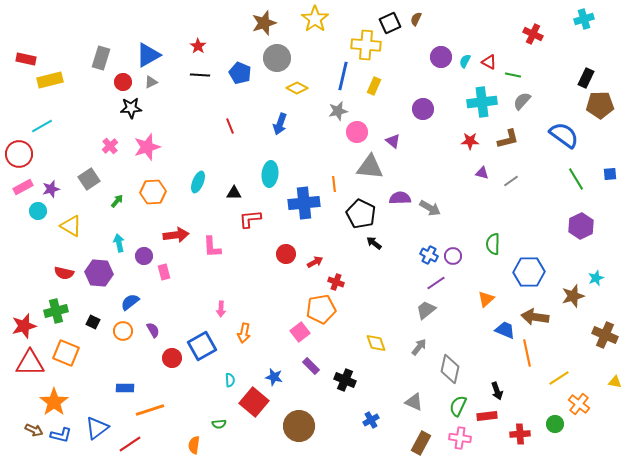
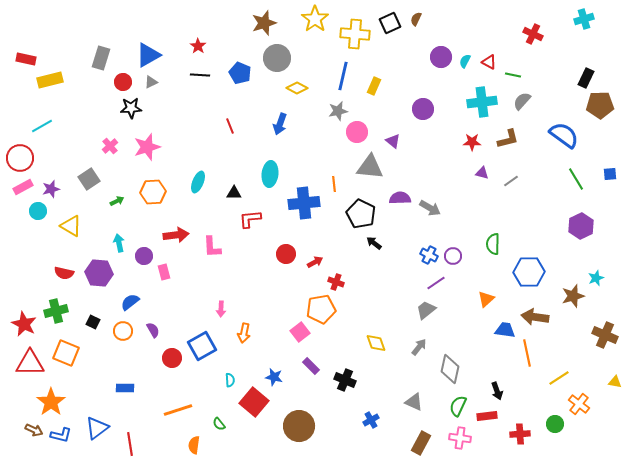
yellow cross at (366, 45): moved 11 px left, 11 px up
red star at (470, 141): moved 2 px right, 1 px down
red circle at (19, 154): moved 1 px right, 4 px down
green arrow at (117, 201): rotated 24 degrees clockwise
red star at (24, 326): moved 2 px up; rotated 30 degrees counterclockwise
blue trapezoid at (505, 330): rotated 15 degrees counterclockwise
orange star at (54, 402): moved 3 px left
orange line at (150, 410): moved 28 px right
green semicircle at (219, 424): rotated 56 degrees clockwise
red line at (130, 444): rotated 65 degrees counterclockwise
